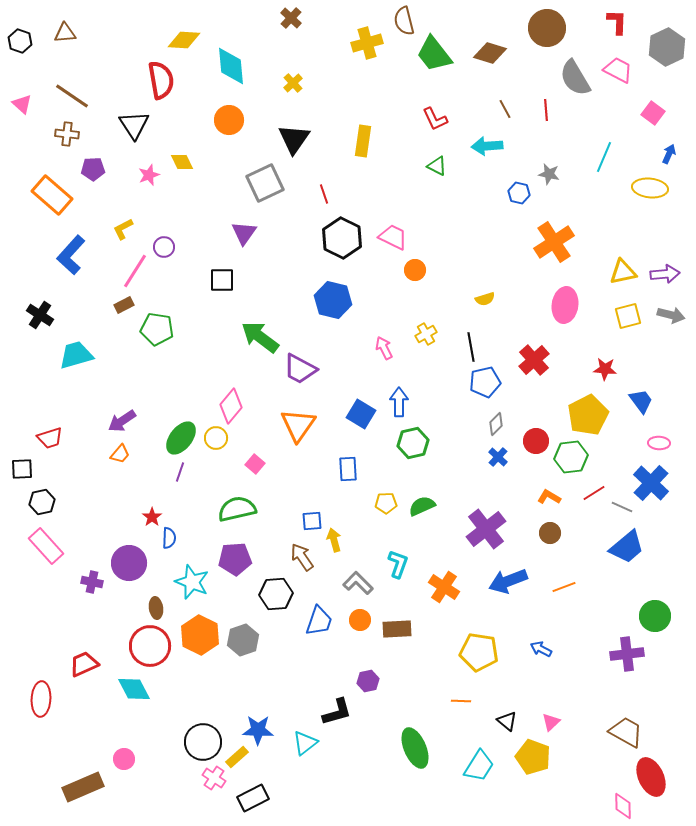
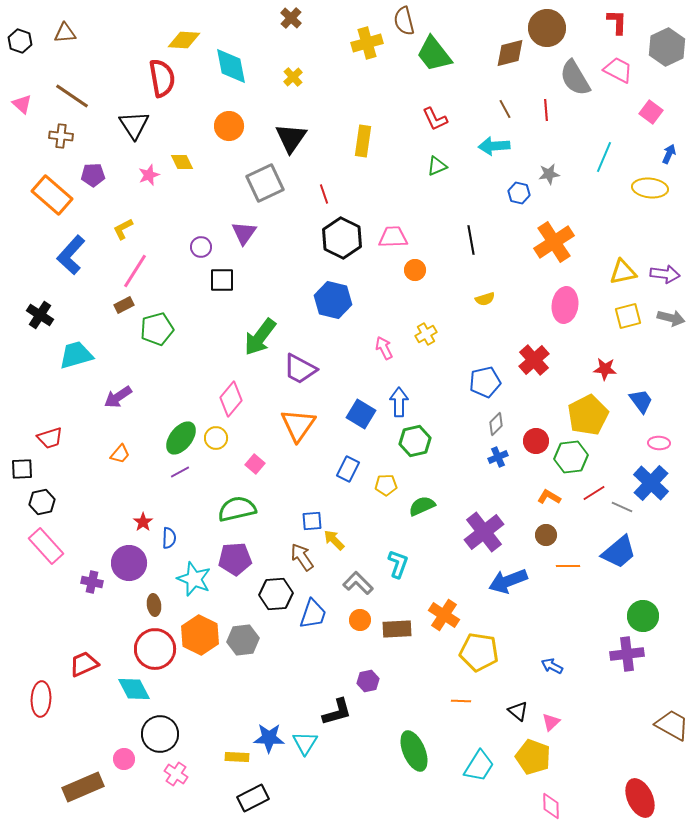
brown diamond at (490, 53): moved 20 px right; rotated 32 degrees counterclockwise
cyan diamond at (231, 66): rotated 6 degrees counterclockwise
red semicircle at (161, 80): moved 1 px right, 2 px up
yellow cross at (293, 83): moved 6 px up
pink square at (653, 113): moved 2 px left, 1 px up
orange circle at (229, 120): moved 6 px down
brown cross at (67, 134): moved 6 px left, 2 px down
black triangle at (294, 139): moved 3 px left, 1 px up
cyan arrow at (487, 146): moved 7 px right
green triangle at (437, 166): rotated 50 degrees counterclockwise
purple pentagon at (93, 169): moved 6 px down
gray star at (549, 174): rotated 20 degrees counterclockwise
pink trapezoid at (393, 237): rotated 28 degrees counterclockwise
purple circle at (164, 247): moved 37 px right
purple arrow at (665, 274): rotated 12 degrees clockwise
gray arrow at (671, 315): moved 3 px down
green pentagon at (157, 329): rotated 24 degrees counterclockwise
green arrow at (260, 337): rotated 90 degrees counterclockwise
black line at (471, 347): moved 107 px up
pink diamond at (231, 406): moved 7 px up
purple arrow at (122, 421): moved 4 px left, 24 px up
green hexagon at (413, 443): moved 2 px right, 2 px up
blue cross at (498, 457): rotated 24 degrees clockwise
blue rectangle at (348, 469): rotated 30 degrees clockwise
purple line at (180, 472): rotated 42 degrees clockwise
yellow pentagon at (386, 503): moved 18 px up
red star at (152, 517): moved 9 px left, 5 px down
purple cross at (486, 529): moved 2 px left, 3 px down
brown circle at (550, 533): moved 4 px left, 2 px down
yellow arrow at (334, 540): rotated 30 degrees counterclockwise
blue trapezoid at (627, 547): moved 8 px left, 5 px down
cyan star at (192, 582): moved 2 px right, 3 px up
orange cross at (444, 587): moved 28 px down
orange line at (564, 587): moved 4 px right, 21 px up; rotated 20 degrees clockwise
brown ellipse at (156, 608): moved 2 px left, 3 px up
green circle at (655, 616): moved 12 px left
blue trapezoid at (319, 621): moved 6 px left, 7 px up
gray hexagon at (243, 640): rotated 12 degrees clockwise
red circle at (150, 646): moved 5 px right, 3 px down
blue arrow at (541, 649): moved 11 px right, 17 px down
black triangle at (507, 721): moved 11 px right, 10 px up
blue star at (258, 730): moved 11 px right, 8 px down
brown trapezoid at (626, 732): moved 46 px right, 7 px up
black circle at (203, 742): moved 43 px left, 8 px up
cyan triangle at (305, 743): rotated 20 degrees counterclockwise
green ellipse at (415, 748): moved 1 px left, 3 px down
yellow rectangle at (237, 757): rotated 45 degrees clockwise
red ellipse at (651, 777): moved 11 px left, 21 px down
pink cross at (214, 778): moved 38 px left, 4 px up
pink diamond at (623, 806): moved 72 px left
